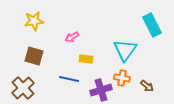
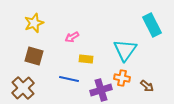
yellow star: moved 2 px down; rotated 12 degrees counterclockwise
